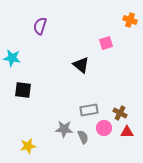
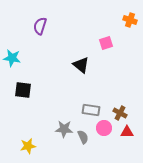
gray rectangle: moved 2 px right; rotated 18 degrees clockwise
